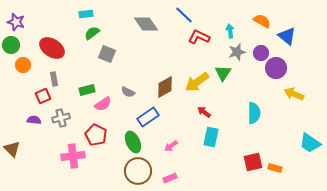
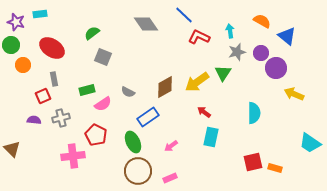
cyan rectangle at (86, 14): moved 46 px left
gray square at (107, 54): moved 4 px left, 3 px down
